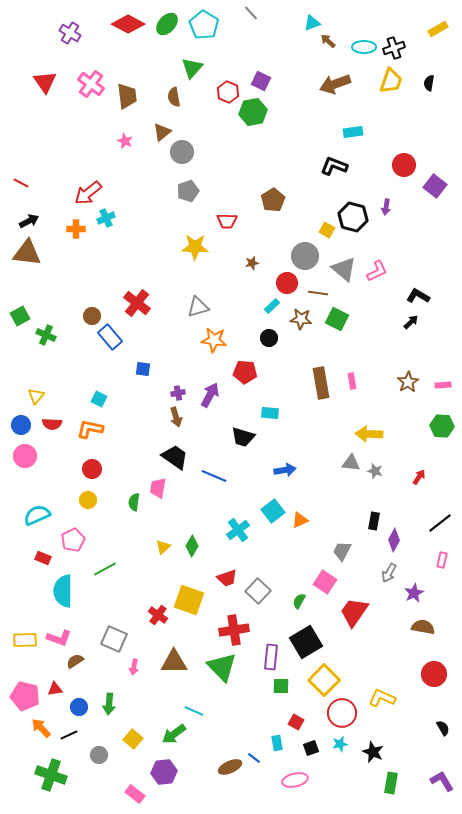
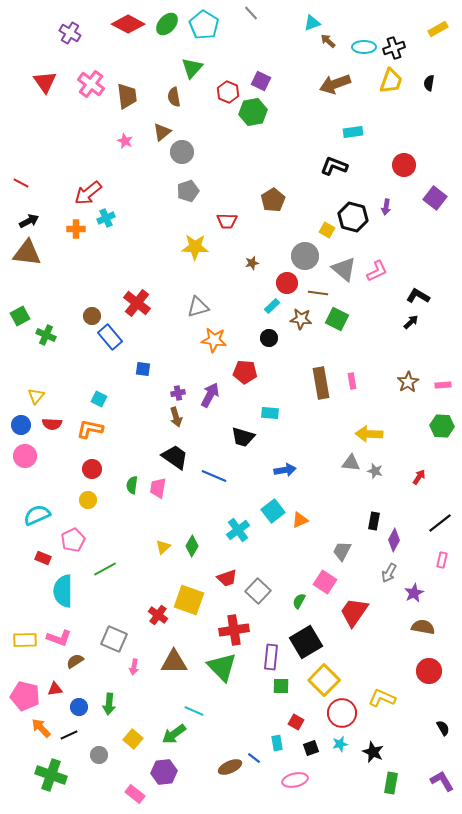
purple square at (435, 186): moved 12 px down
green semicircle at (134, 502): moved 2 px left, 17 px up
red circle at (434, 674): moved 5 px left, 3 px up
